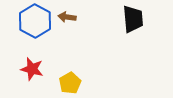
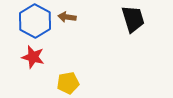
black trapezoid: rotated 12 degrees counterclockwise
red star: moved 1 px right, 12 px up
yellow pentagon: moved 2 px left; rotated 20 degrees clockwise
